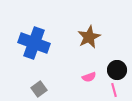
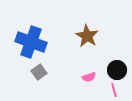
brown star: moved 2 px left, 1 px up; rotated 15 degrees counterclockwise
blue cross: moved 3 px left, 1 px up
gray square: moved 17 px up
